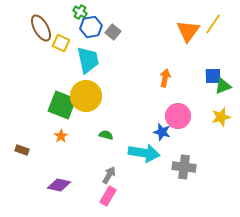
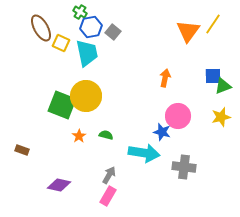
cyan trapezoid: moved 1 px left, 7 px up
orange star: moved 18 px right
